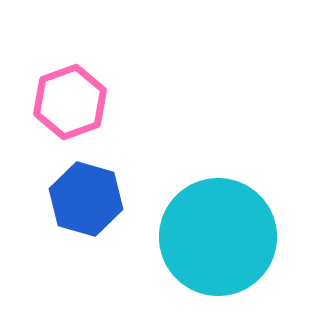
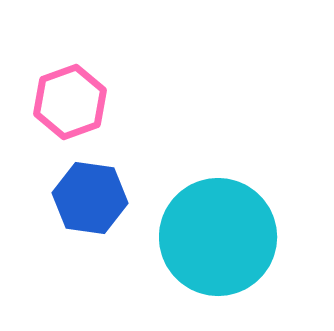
blue hexagon: moved 4 px right, 1 px up; rotated 8 degrees counterclockwise
